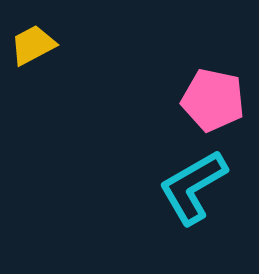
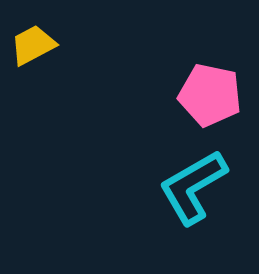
pink pentagon: moved 3 px left, 5 px up
